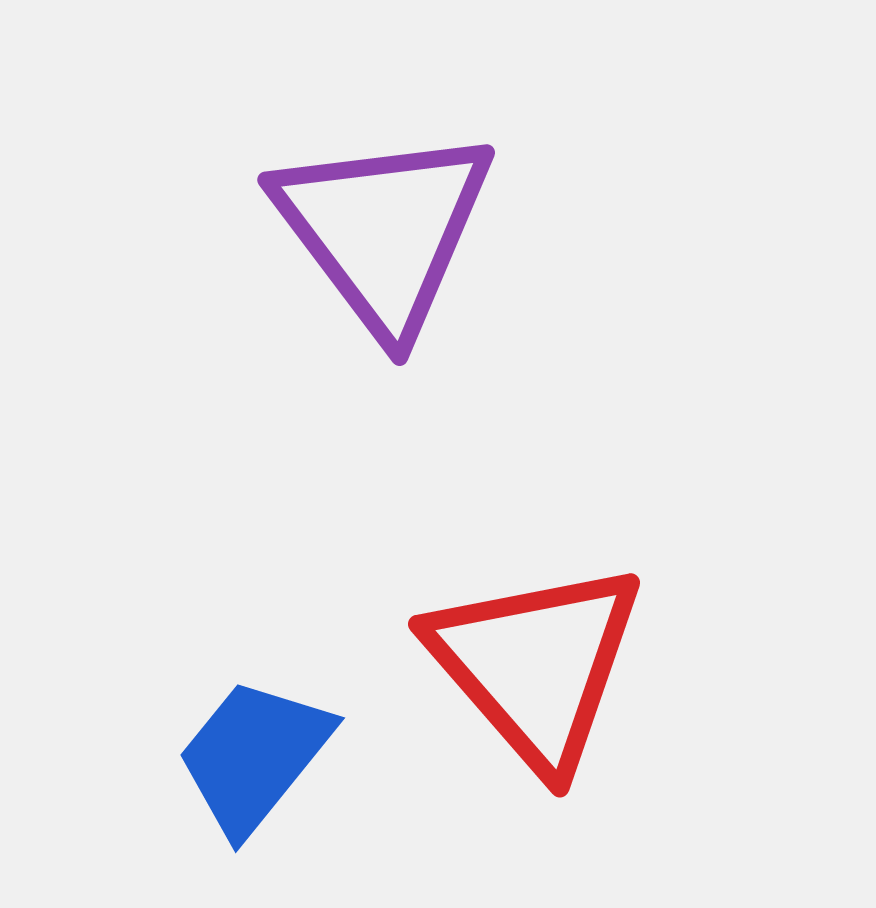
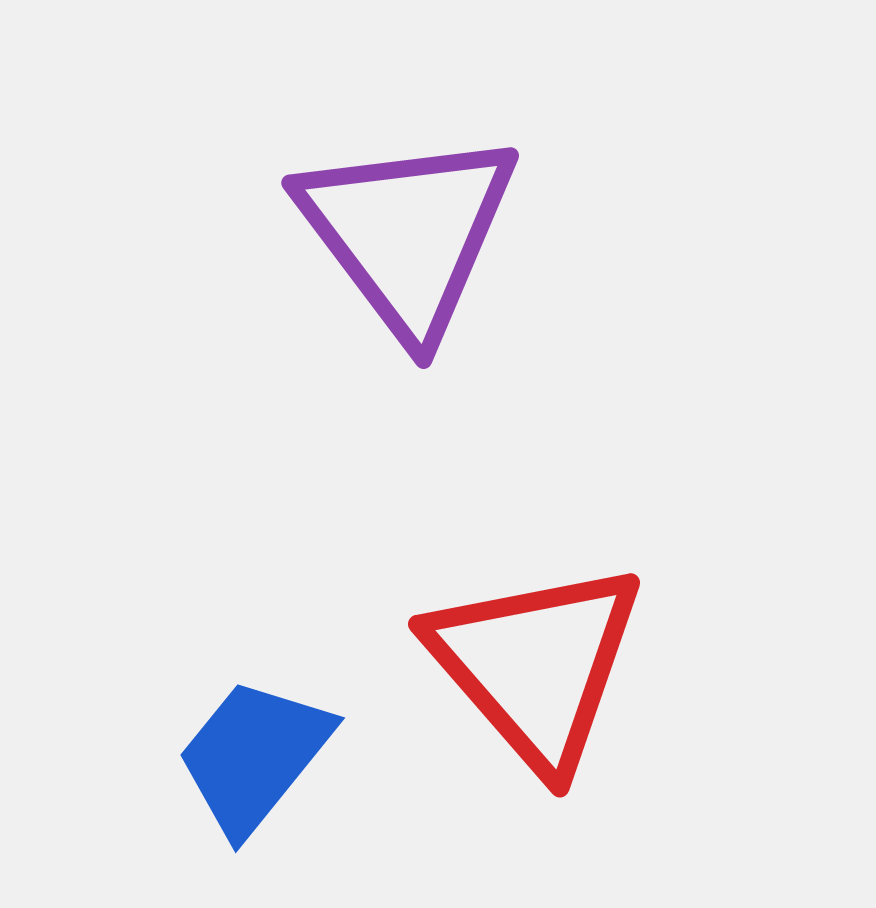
purple triangle: moved 24 px right, 3 px down
